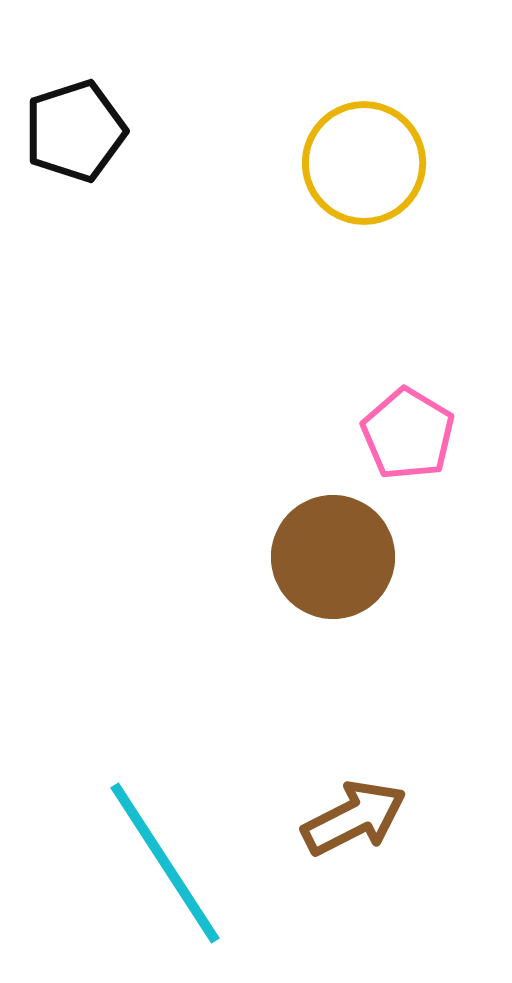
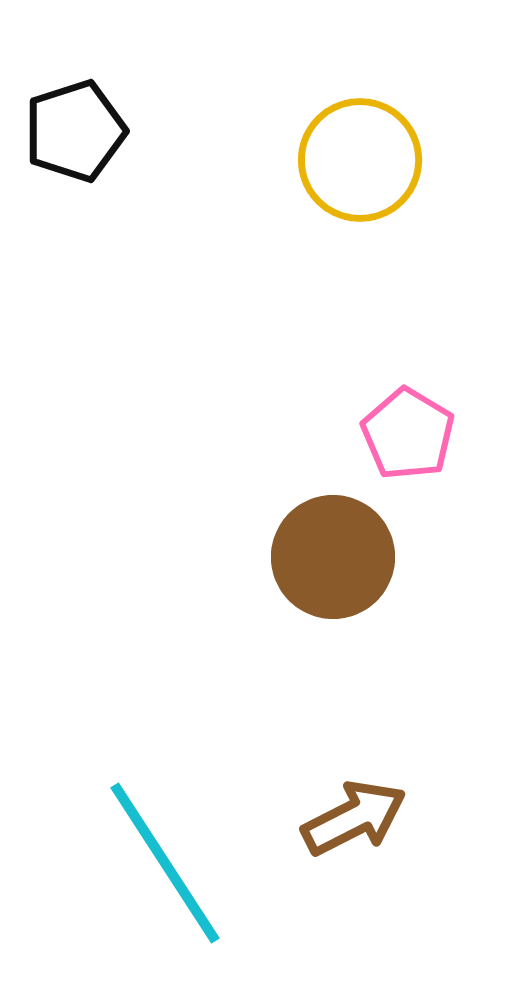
yellow circle: moved 4 px left, 3 px up
